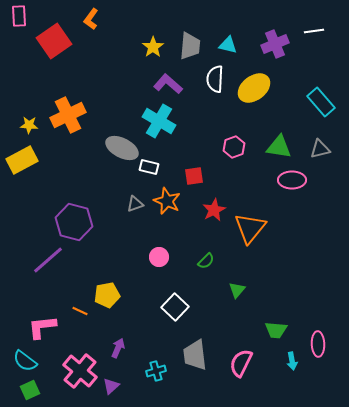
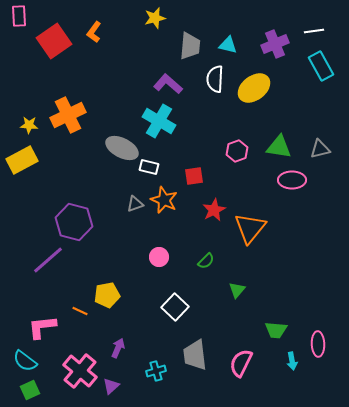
orange L-shape at (91, 19): moved 3 px right, 13 px down
yellow star at (153, 47): moved 2 px right, 29 px up; rotated 20 degrees clockwise
cyan rectangle at (321, 102): moved 36 px up; rotated 12 degrees clockwise
pink hexagon at (234, 147): moved 3 px right, 4 px down
orange star at (167, 201): moved 3 px left, 1 px up
